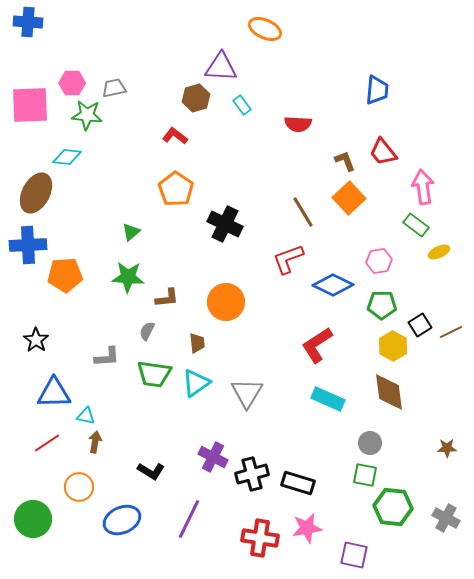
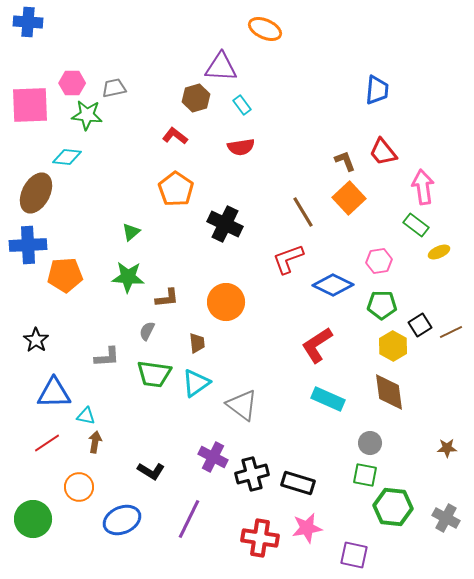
red semicircle at (298, 124): moved 57 px left, 23 px down; rotated 12 degrees counterclockwise
gray triangle at (247, 393): moved 5 px left, 12 px down; rotated 24 degrees counterclockwise
